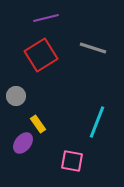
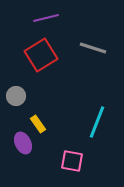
purple ellipse: rotated 65 degrees counterclockwise
